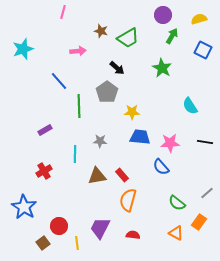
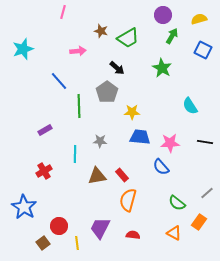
orange triangle: moved 2 px left
